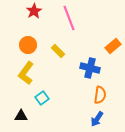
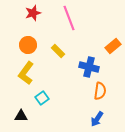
red star: moved 1 px left, 2 px down; rotated 14 degrees clockwise
blue cross: moved 1 px left, 1 px up
orange semicircle: moved 4 px up
